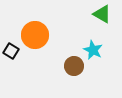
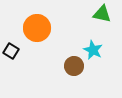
green triangle: rotated 18 degrees counterclockwise
orange circle: moved 2 px right, 7 px up
